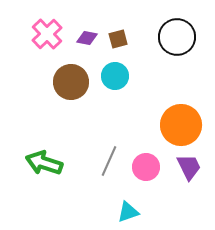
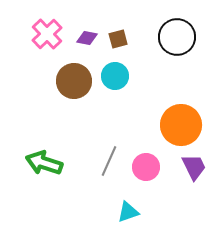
brown circle: moved 3 px right, 1 px up
purple trapezoid: moved 5 px right
